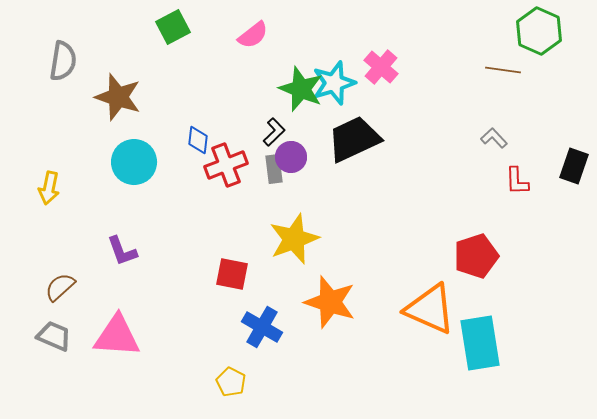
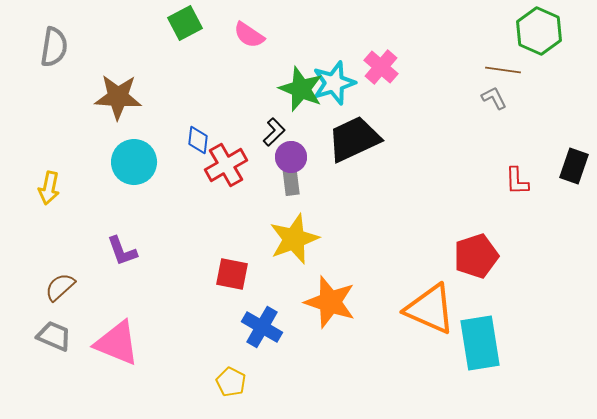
green square: moved 12 px right, 4 px up
pink semicircle: moved 4 px left; rotated 72 degrees clockwise
gray semicircle: moved 9 px left, 14 px up
brown star: rotated 15 degrees counterclockwise
gray L-shape: moved 40 px up; rotated 16 degrees clockwise
red cross: rotated 9 degrees counterclockwise
gray rectangle: moved 17 px right, 12 px down
pink triangle: moved 7 px down; rotated 18 degrees clockwise
